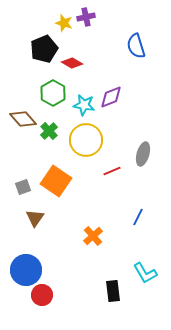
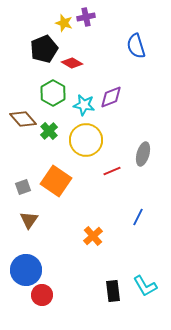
brown triangle: moved 6 px left, 2 px down
cyan L-shape: moved 13 px down
